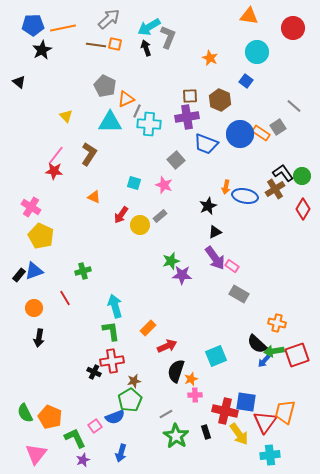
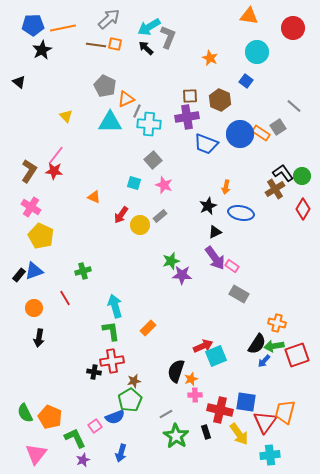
black arrow at (146, 48): rotated 28 degrees counterclockwise
brown L-shape at (89, 154): moved 60 px left, 17 px down
gray square at (176, 160): moved 23 px left
blue ellipse at (245, 196): moved 4 px left, 17 px down
black semicircle at (257, 344): rotated 100 degrees counterclockwise
red arrow at (167, 346): moved 36 px right
green arrow at (274, 351): moved 5 px up
black cross at (94, 372): rotated 16 degrees counterclockwise
red cross at (225, 411): moved 5 px left, 1 px up
